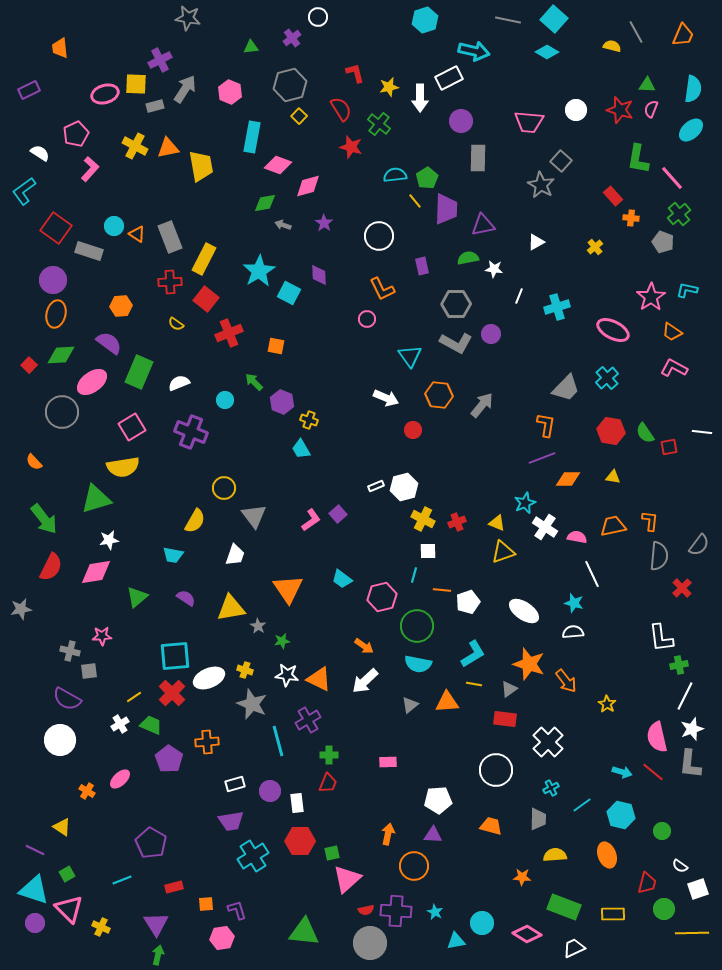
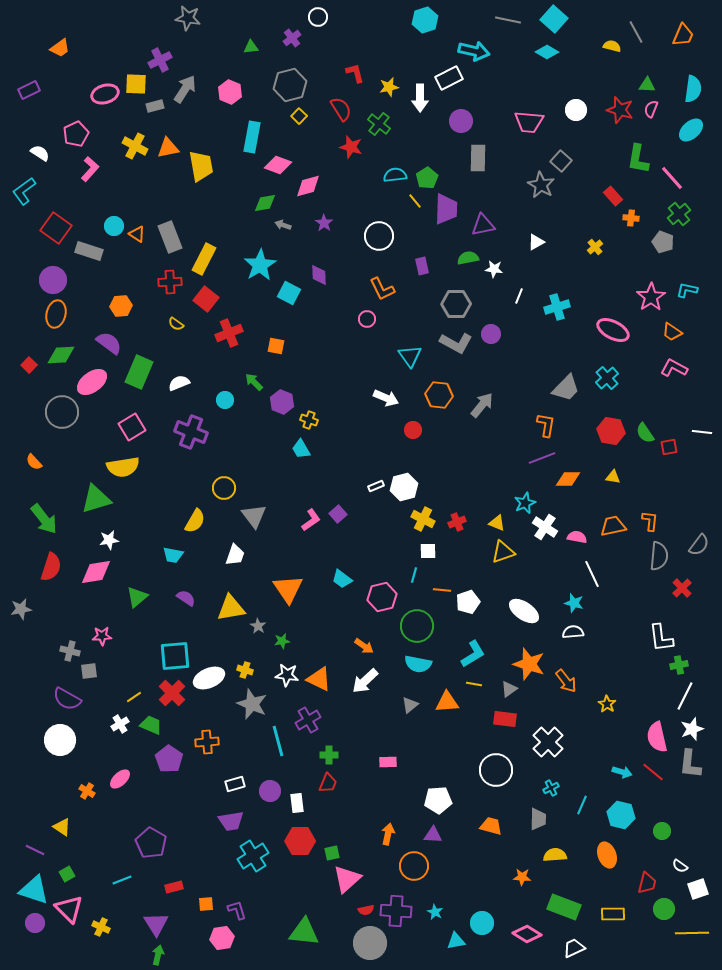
orange trapezoid at (60, 48): rotated 120 degrees counterclockwise
cyan star at (259, 271): moved 1 px right, 6 px up
red semicircle at (51, 567): rotated 8 degrees counterclockwise
cyan line at (582, 805): rotated 30 degrees counterclockwise
